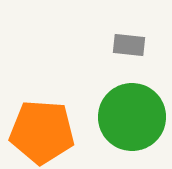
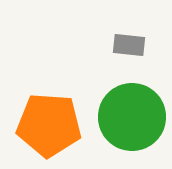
orange pentagon: moved 7 px right, 7 px up
